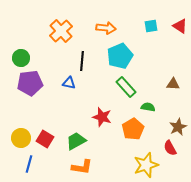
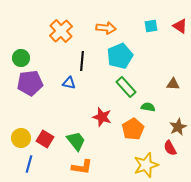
green trapezoid: rotated 80 degrees clockwise
